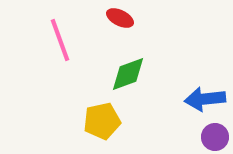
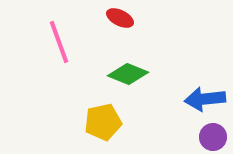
pink line: moved 1 px left, 2 px down
green diamond: rotated 42 degrees clockwise
yellow pentagon: moved 1 px right, 1 px down
purple circle: moved 2 px left
